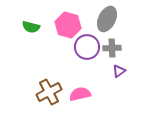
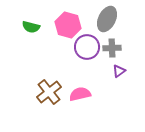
brown cross: rotated 10 degrees counterclockwise
